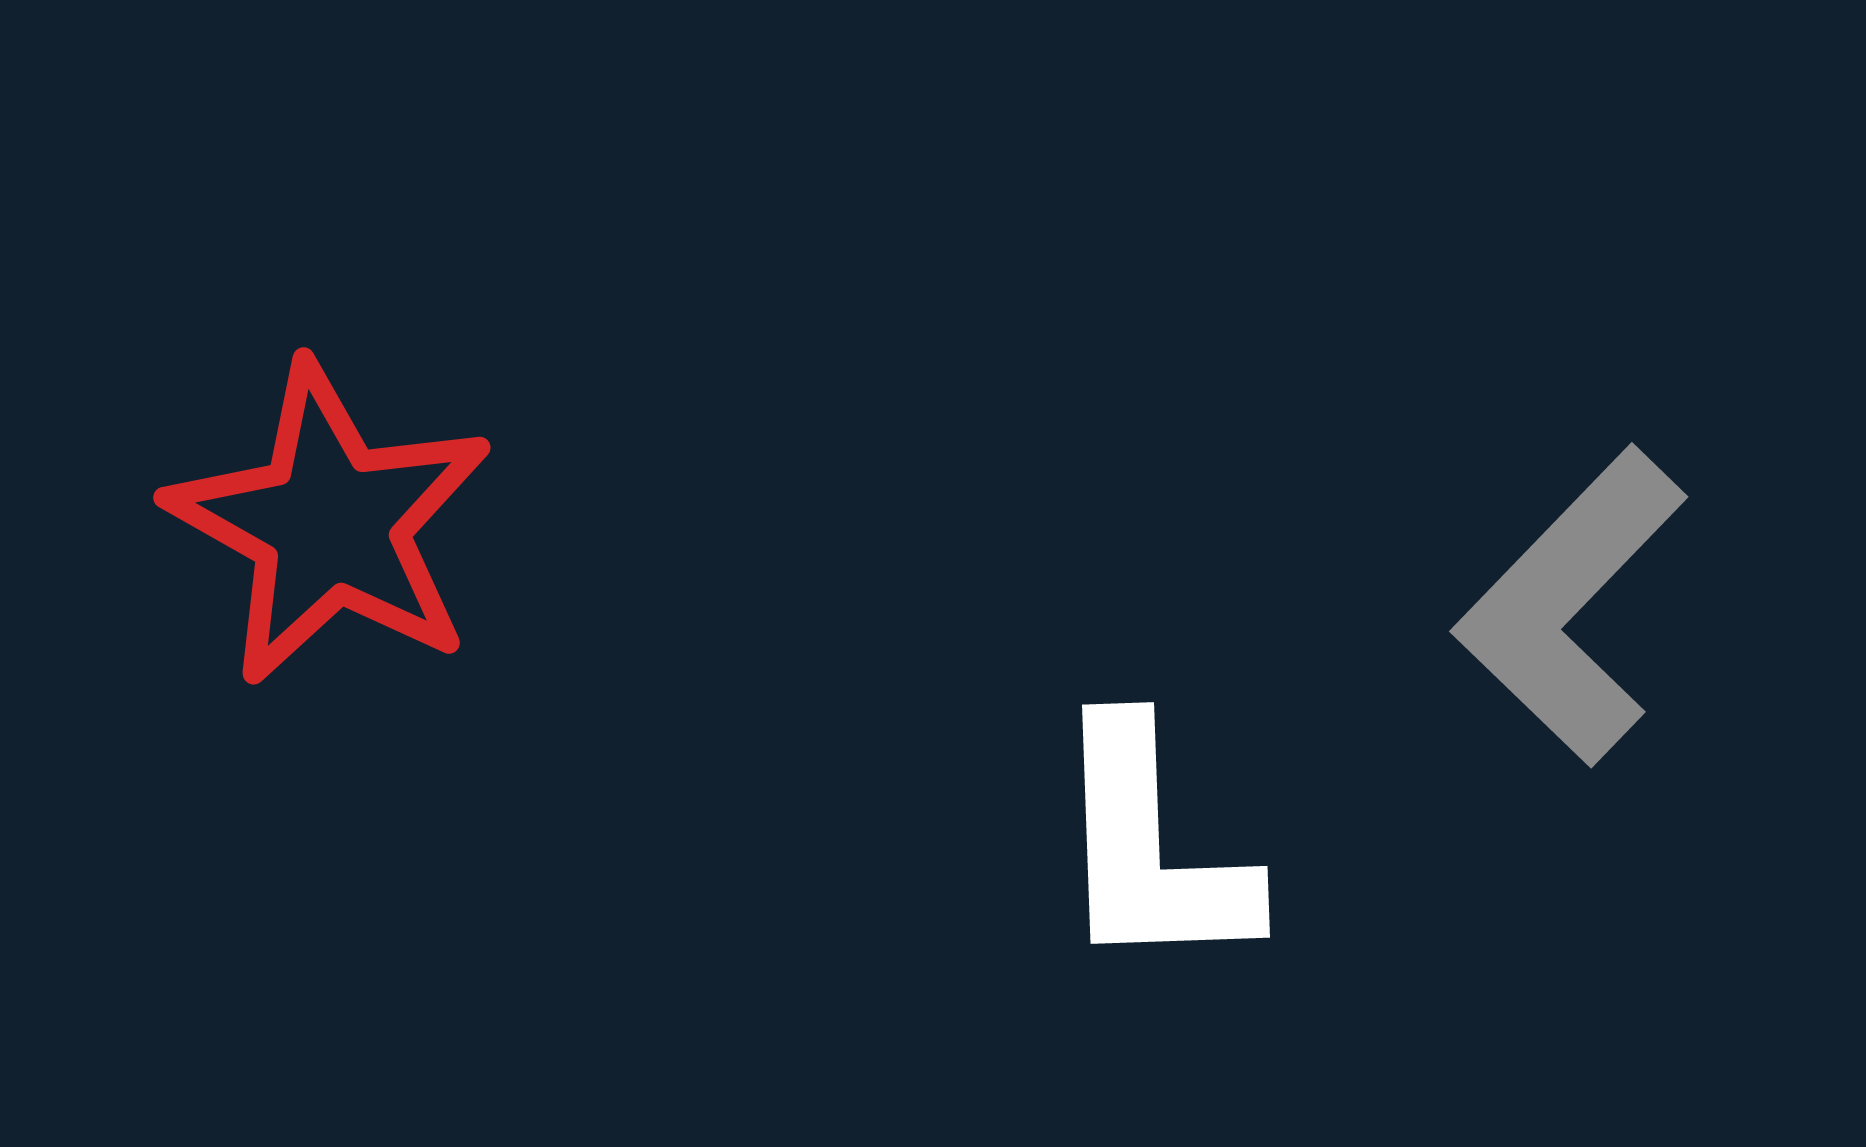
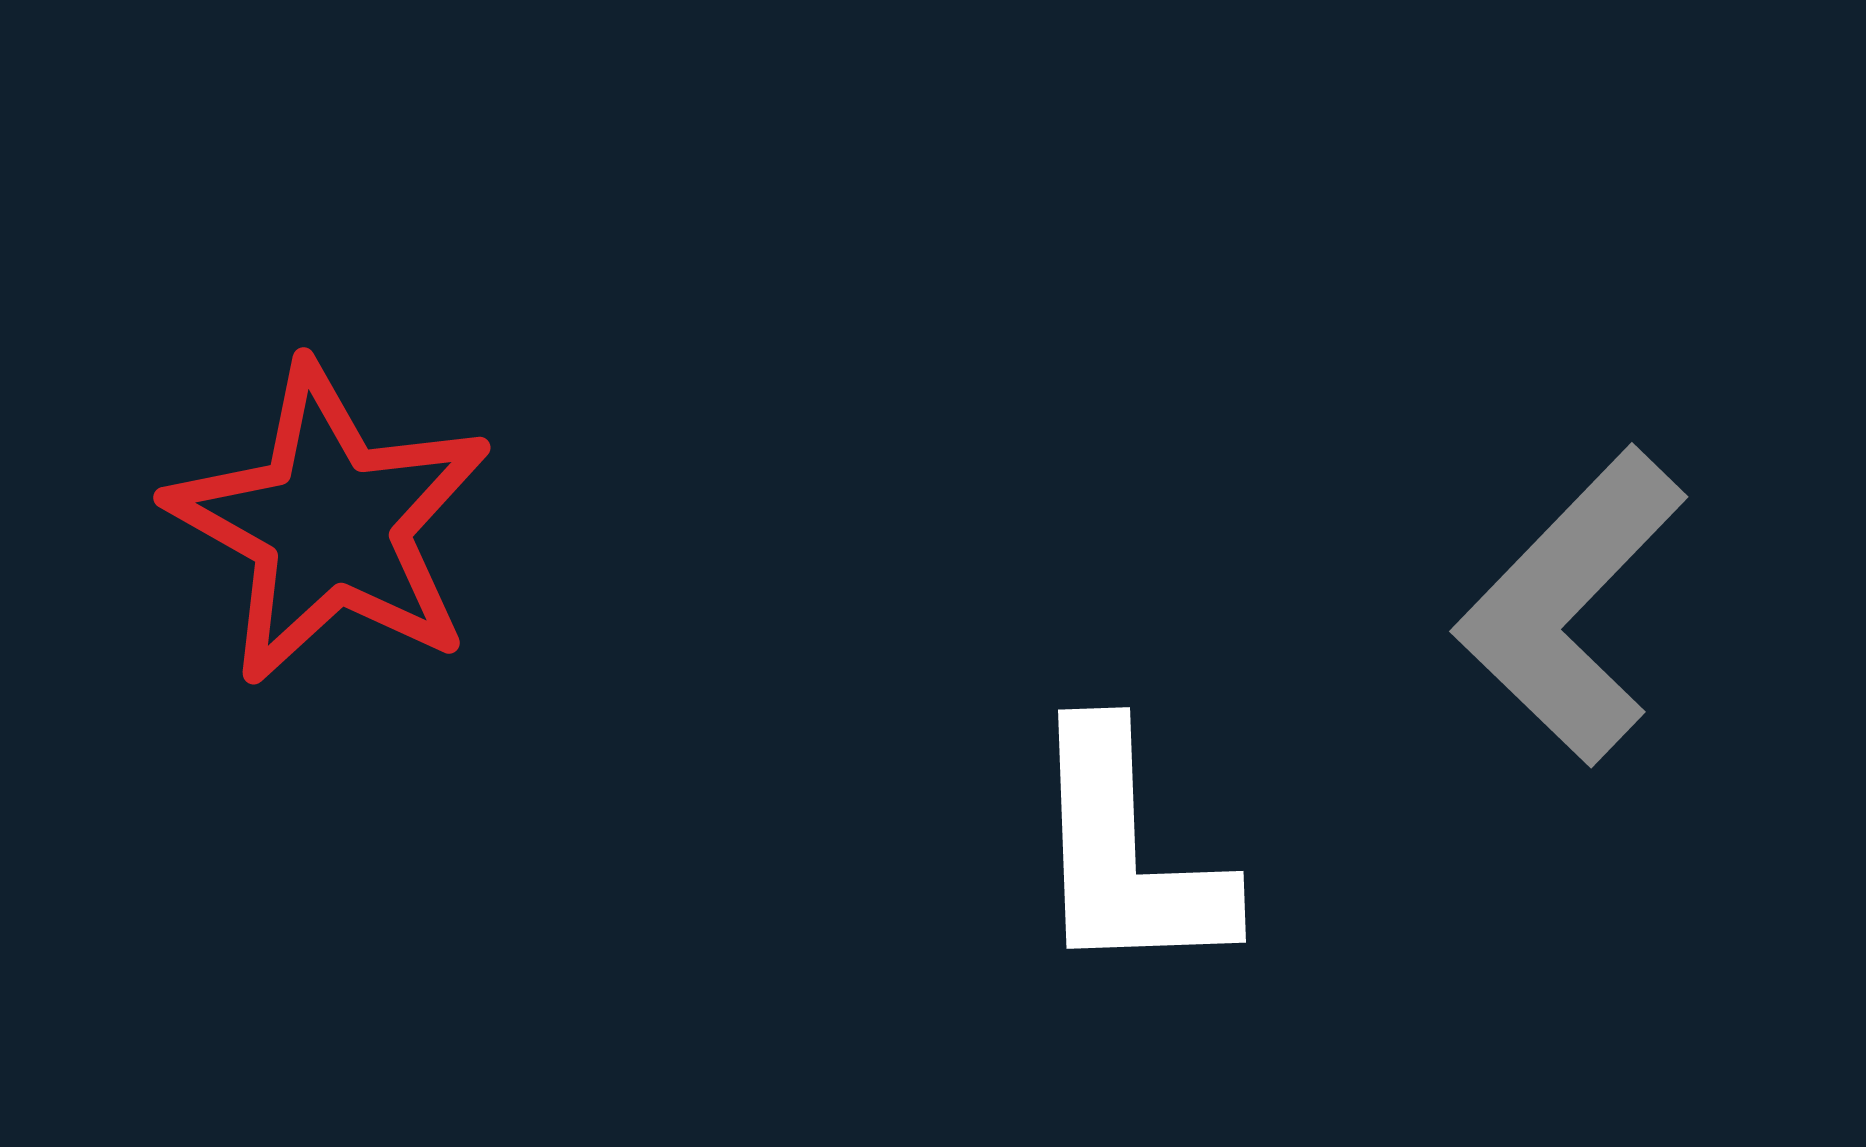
white L-shape: moved 24 px left, 5 px down
